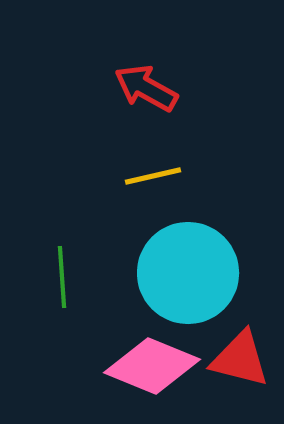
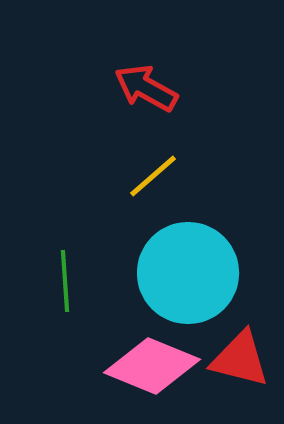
yellow line: rotated 28 degrees counterclockwise
green line: moved 3 px right, 4 px down
